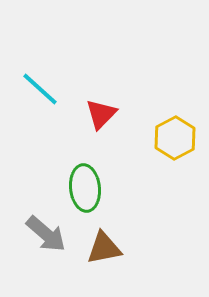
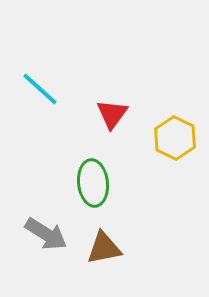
red triangle: moved 11 px right; rotated 8 degrees counterclockwise
yellow hexagon: rotated 6 degrees counterclockwise
green ellipse: moved 8 px right, 5 px up
gray arrow: rotated 9 degrees counterclockwise
